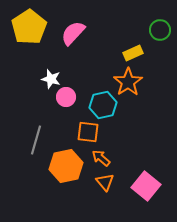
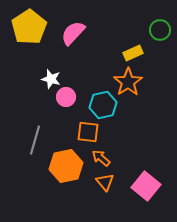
gray line: moved 1 px left
